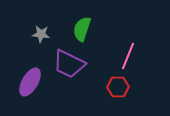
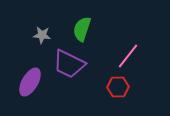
gray star: moved 1 px right, 1 px down
pink line: rotated 16 degrees clockwise
